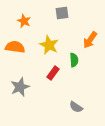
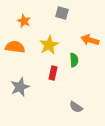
gray square: rotated 24 degrees clockwise
orange arrow: rotated 72 degrees clockwise
yellow star: rotated 18 degrees clockwise
red rectangle: rotated 24 degrees counterclockwise
